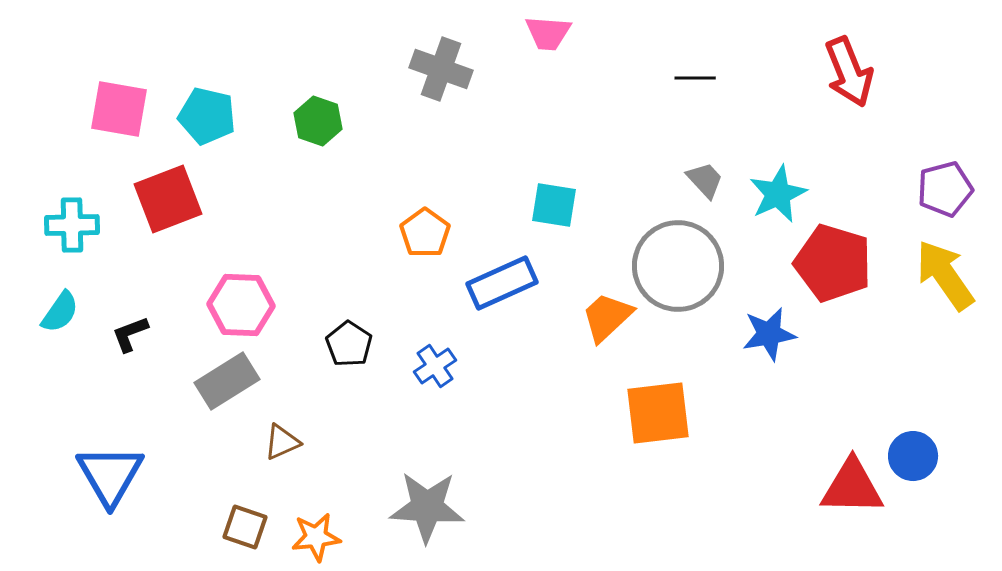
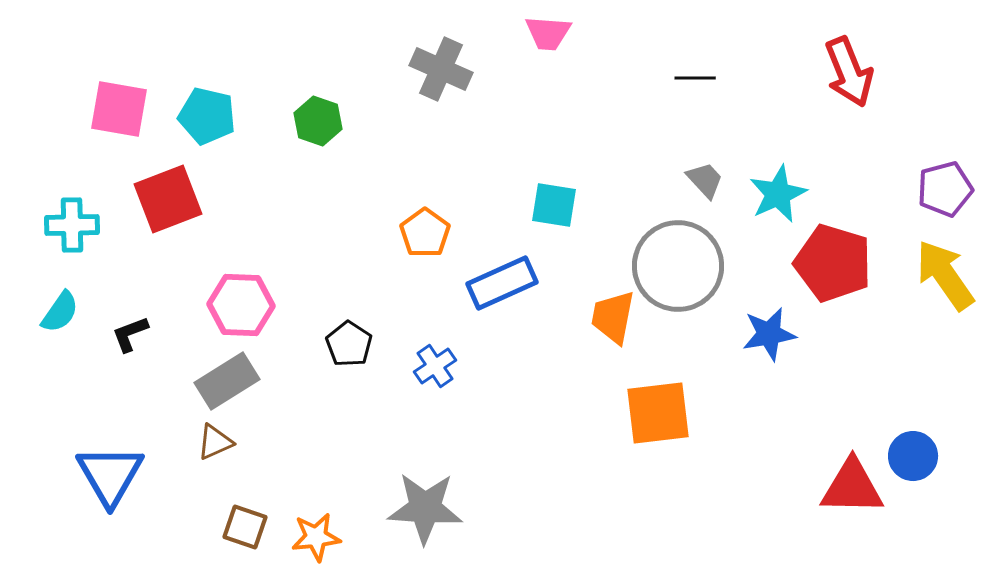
gray cross: rotated 4 degrees clockwise
orange trapezoid: moved 6 px right; rotated 36 degrees counterclockwise
brown triangle: moved 67 px left
gray star: moved 2 px left, 1 px down
